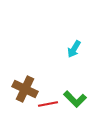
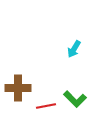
brown cross: moved 7 px left, 1 px up; rotated 25 degrees counterclockwise
red line: moved 2 px left, 2 px down
